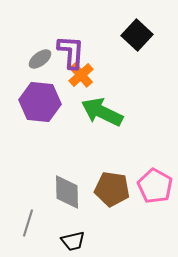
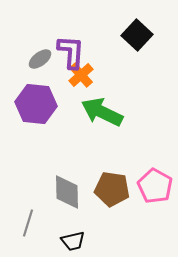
purple hexagon: moved 4 px left, 2 px down
